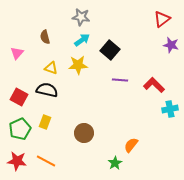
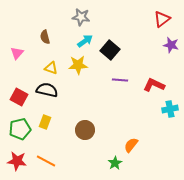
cyan arrow: moved 3 px right, 1 px down
red L-shape: rotated 20 degrees counterclockwise
green pentagon: rotated 10 degrees clockwise
brown circle: moved 1 px right, 3 px up
